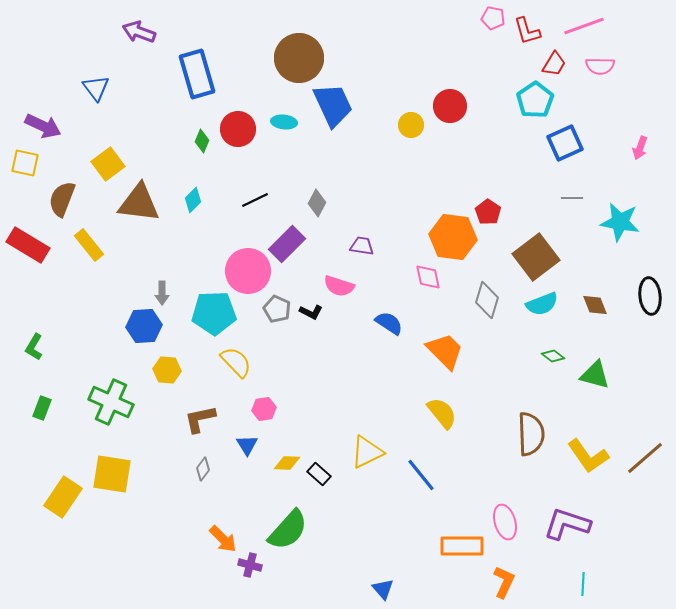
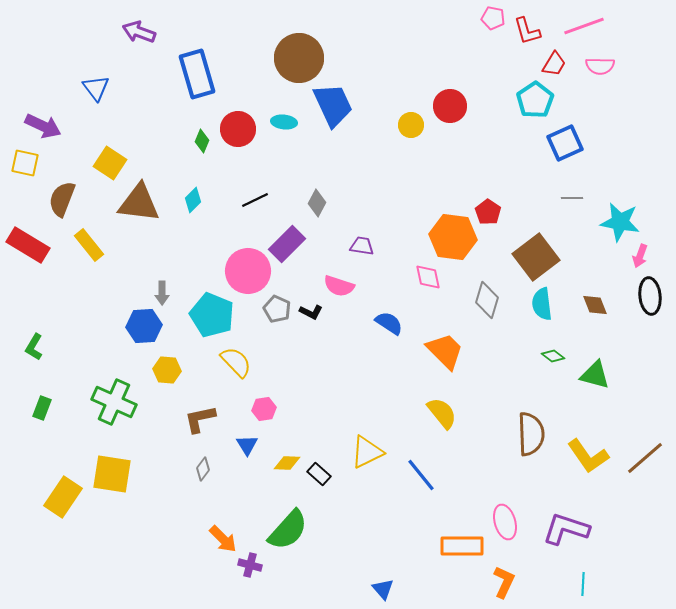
pink arrow at (640, 148): moved 108 px down
yellow square at (108, 164): moved 2 px right, 1 px up; rotated 20 degrees counterclockwise
cyan semicircle at (542, 304): rotated 104 degrees clockwise
cyan pentagon at (214, 313): moved 2 px left, 2 px down; rotated 24 degrees clockwise
green cross at (111, 402): moved 3 px right
purple L-shape at (567, 524): moved 1 px left, 5 px down
